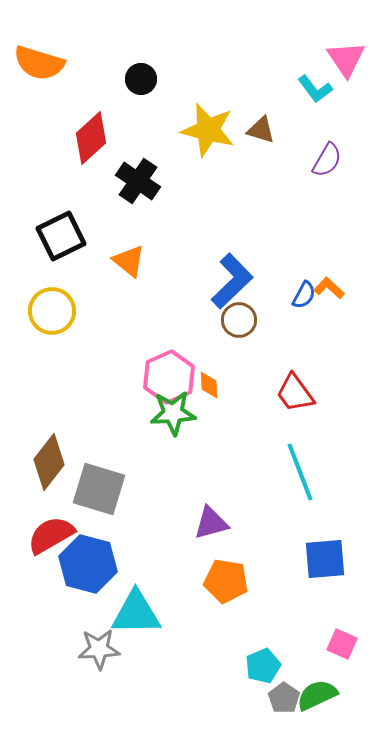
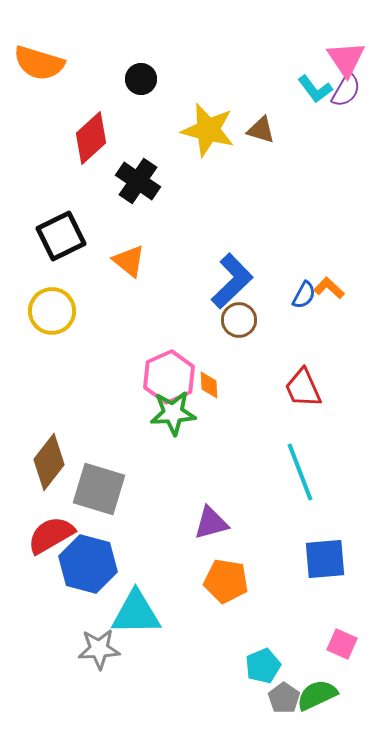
purple semicircle: moved 19 px right, 70 px up
red trapezoid: moved 8 px right, 5 px up; rotated 12 degrees clockwise
